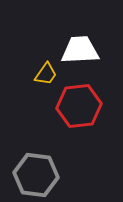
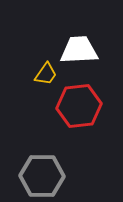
white trapezoid: moved 1 px left
gray hexagon: moved 6 px right, 1 px down; rotated 6 degrees counterclockwise
